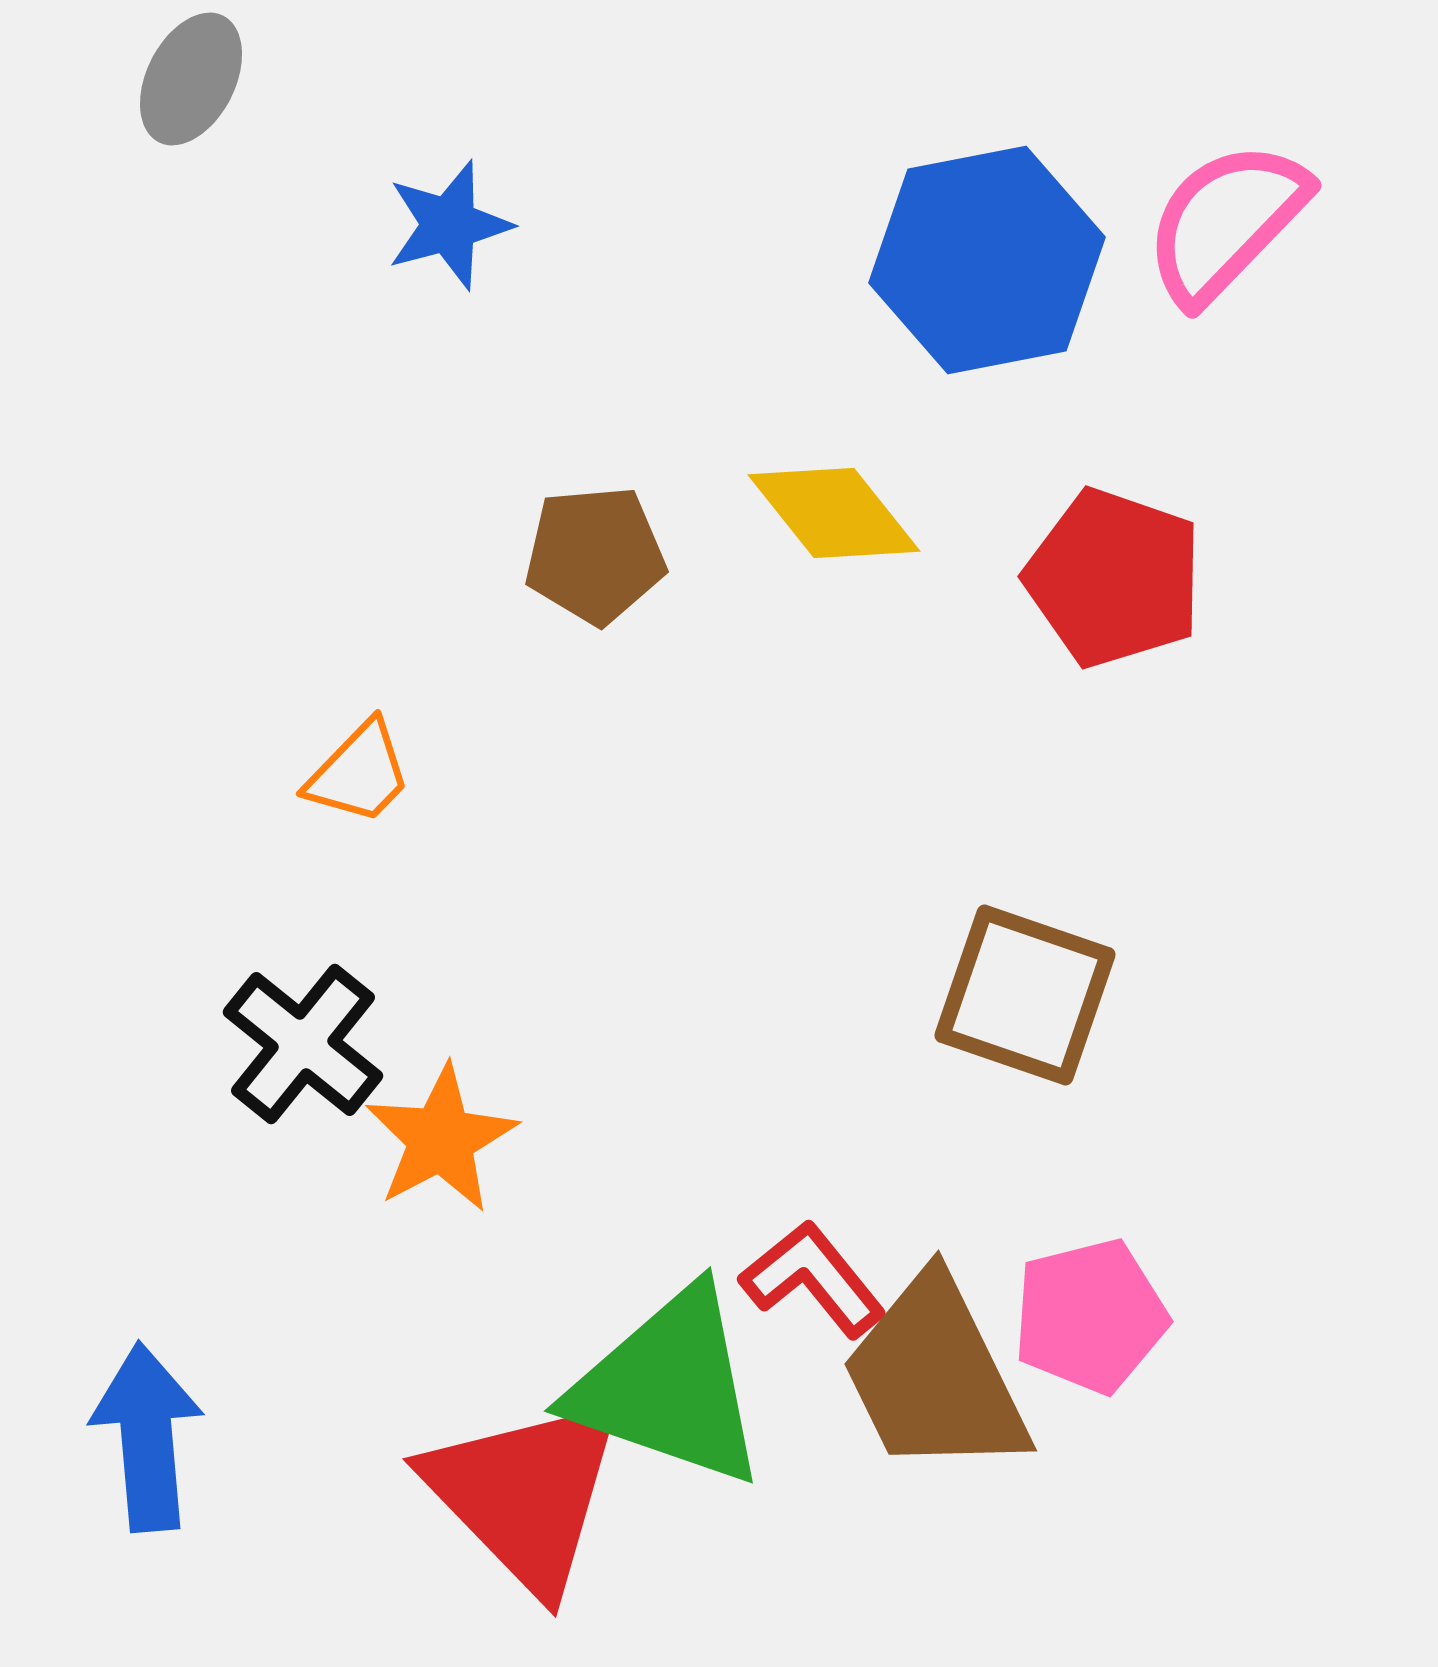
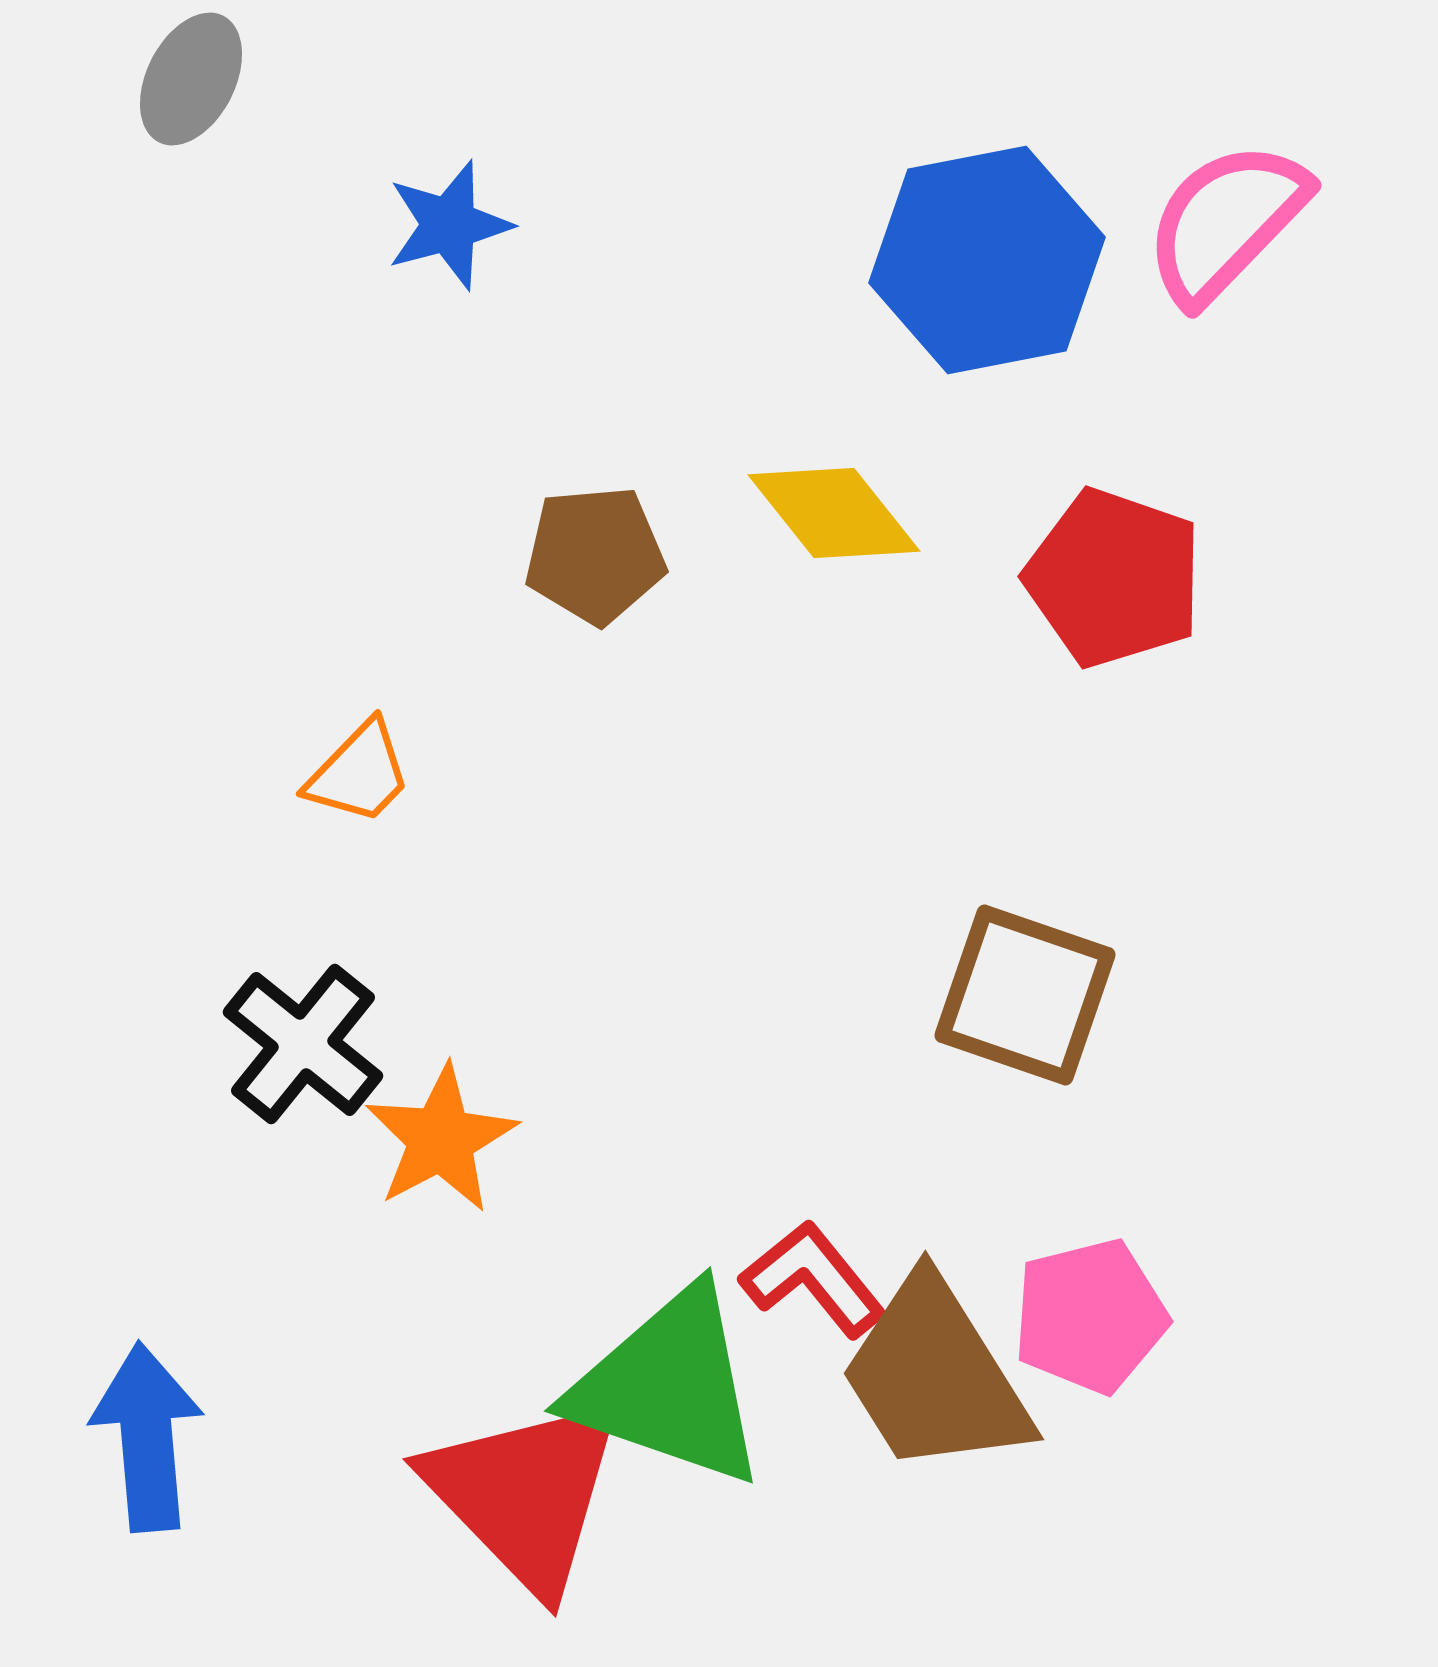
brown trapezoid: rotated 6 degrees counterclockwise
